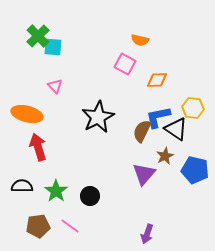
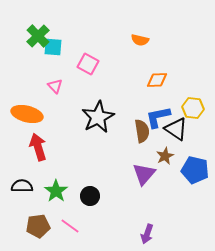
pink square: moved 37 px left
brown semicircle: rotated 145 degrees clockwise
